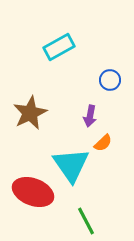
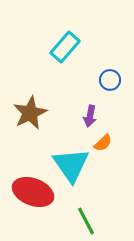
cyan rectangle: moved 6 px right; rotated 20 degrees counterclockwise
